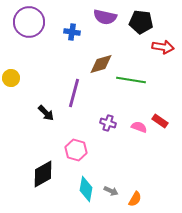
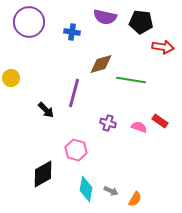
black arrow: moved 3 px up
